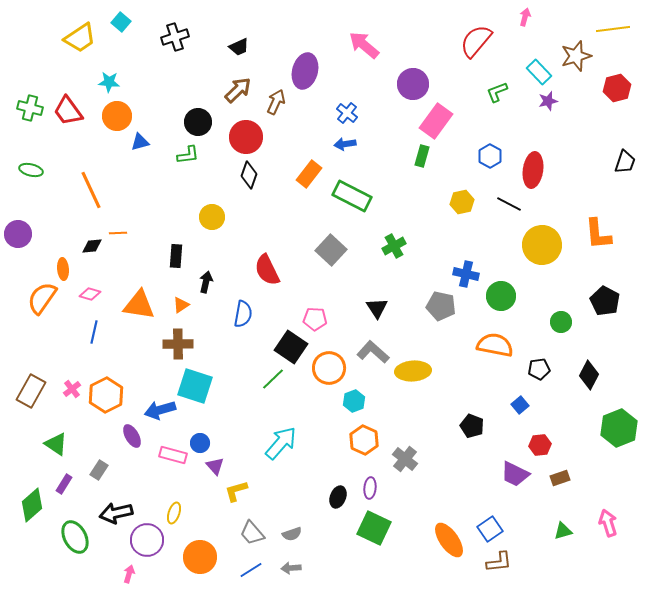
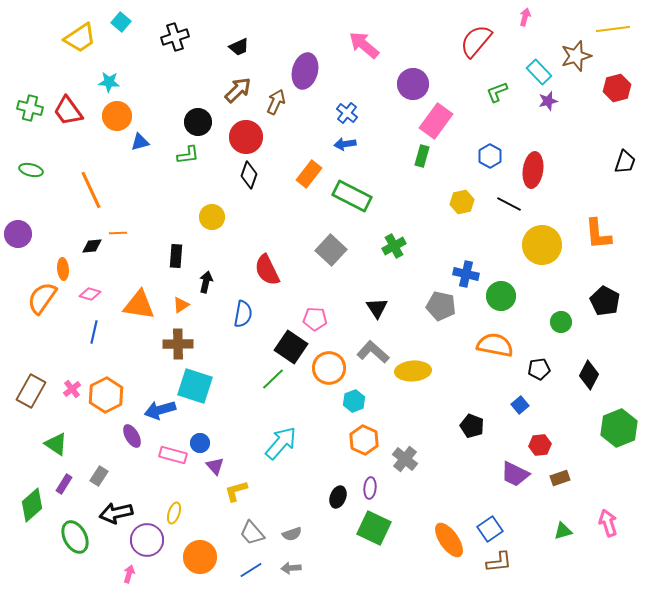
gray rectangle at (99, 470): moved 6 px down
